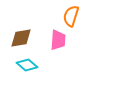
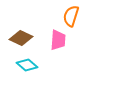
brown diamond: rotated 35 degrees clockwise
